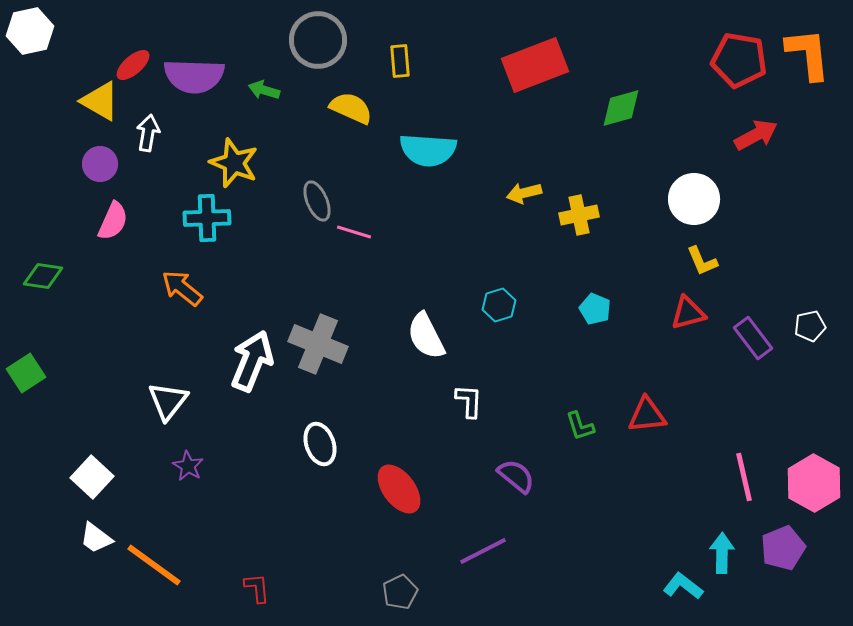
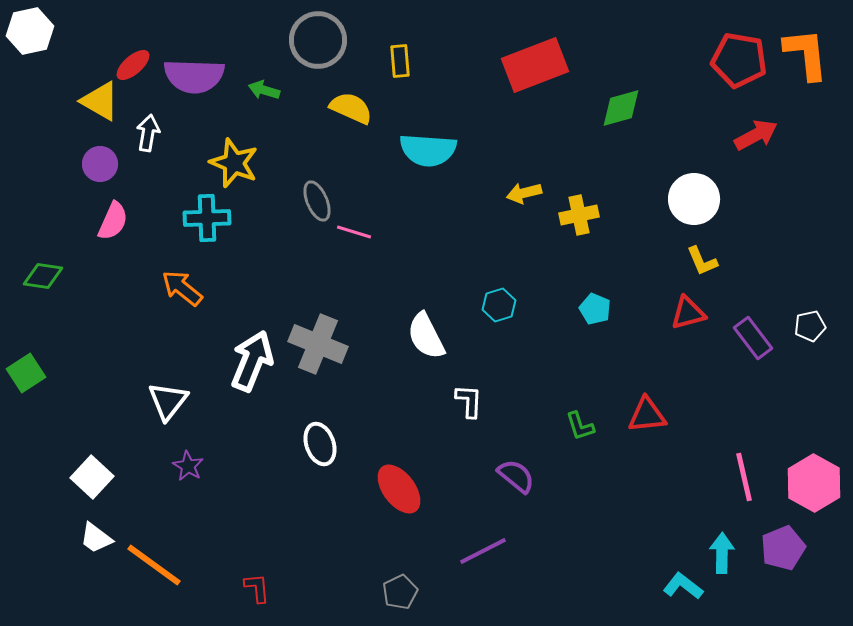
orange L-shape at (808, 54): moved 2 px left
